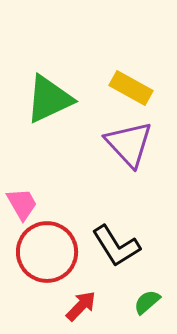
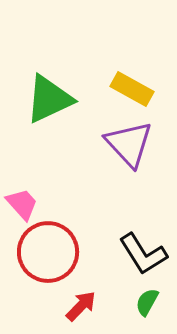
yellow rectangle: moved 1 px right, 1 px down
pink trapezoid: rotated 12 degrees counterclockwise
black L-shape: moved 27 px right, 8 px down
red circle: moved 1 px right
green semicircle: rotated 20 degrees counterclockwise
